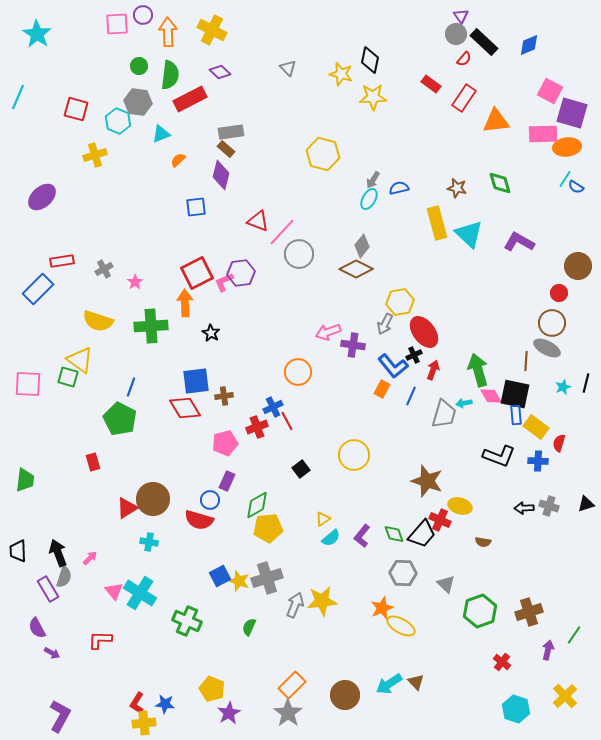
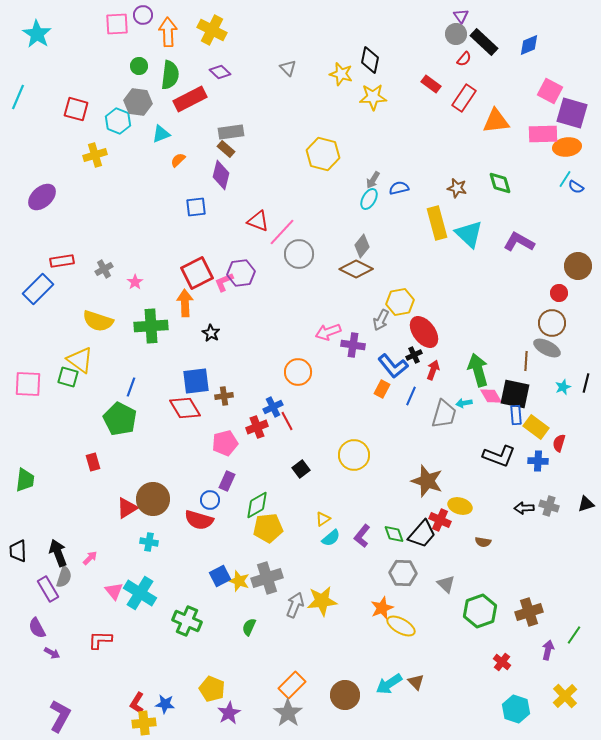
gray arrow at (385, 324): moved 4 px left, 4 px up
